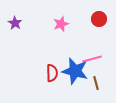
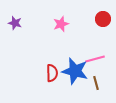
red circle: moved 4 px right
purple star: rotated 16 degrees counterclockwise
pink line: moved 3 px right
